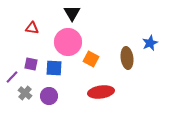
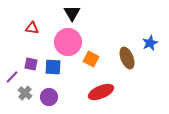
brown ellipse: rotated 15 degrees counterclockwise
blue square: moved 1 px left, 1 px up
red ellipse: rotated 15 degrees counterclockwise
purple circle: moved 1 px down
